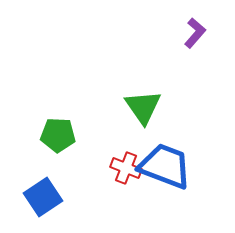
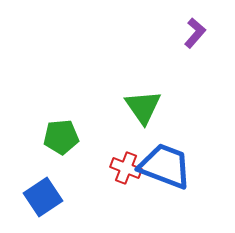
green pentagon: moved 3 px right, 2 px down; rotated 8 degrees counterclockwise
